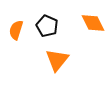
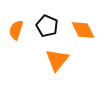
orange diamond: moved 10 px left, 7 px down
